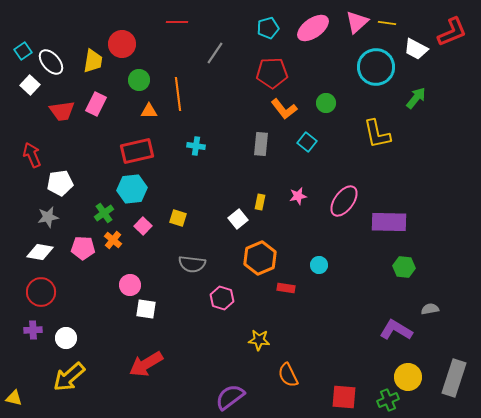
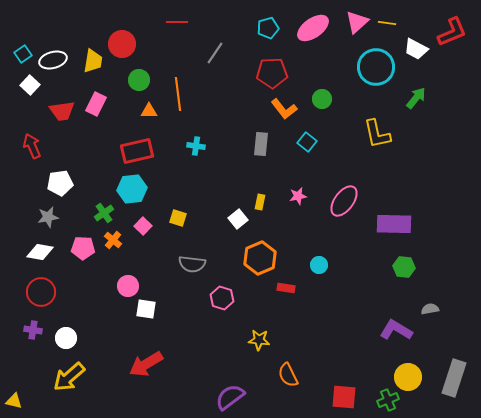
cyan square at (23, 51): moved 3 px down
white ellipse at (51, 62): moved 2 px right, 2 px up; rotated 64 degrees counterclockwise
green circle at (326, 103): moved 4 px left, 4 px up
red arrow at (32, 155): moved 9 px up
purple rectangle at (389, 222): moved 5 px right, 2 px down
pink circle at (130, 285): moved 2 px left, 1 px down
purple cross at (33, 330): rotated 12 degrees clockwise
yellow triangle at (14, 398): moved 3 px down
